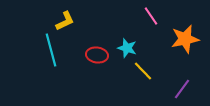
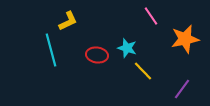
yellow L-shape: moved 3 px right
